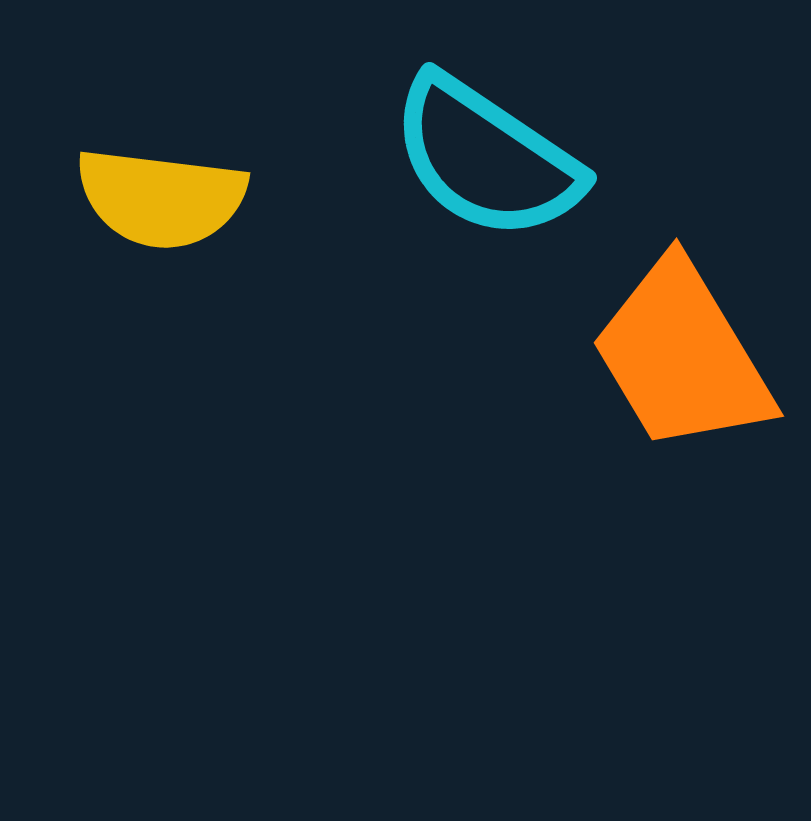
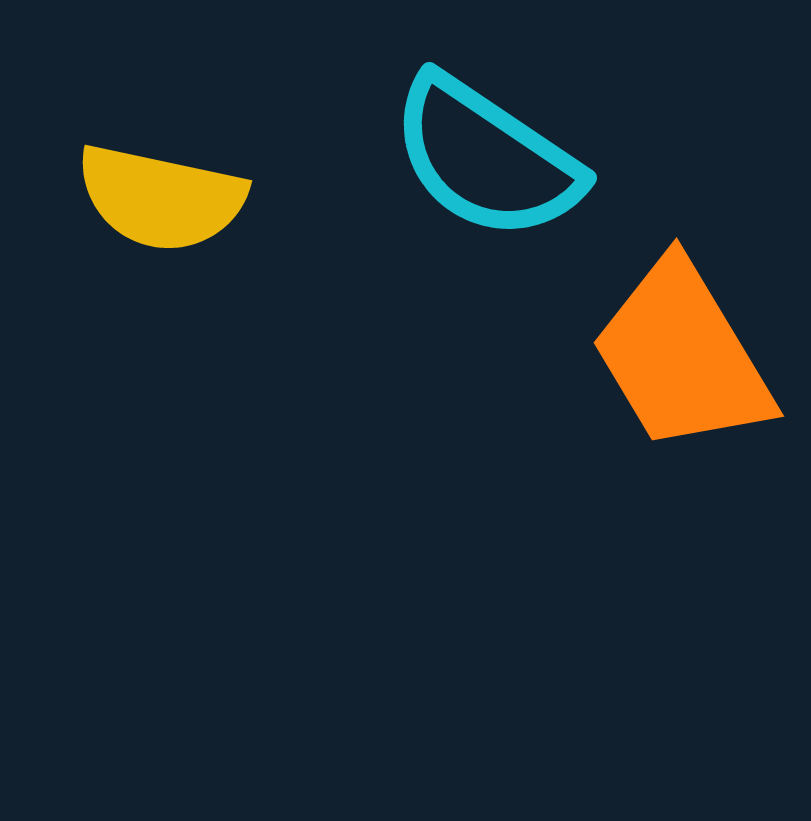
yellow semicircle: rotated 5 degrees clockwise
